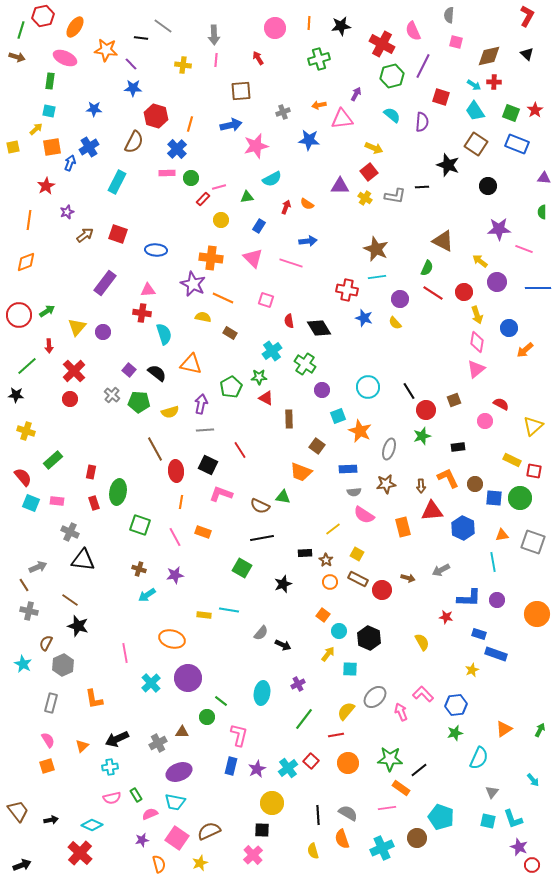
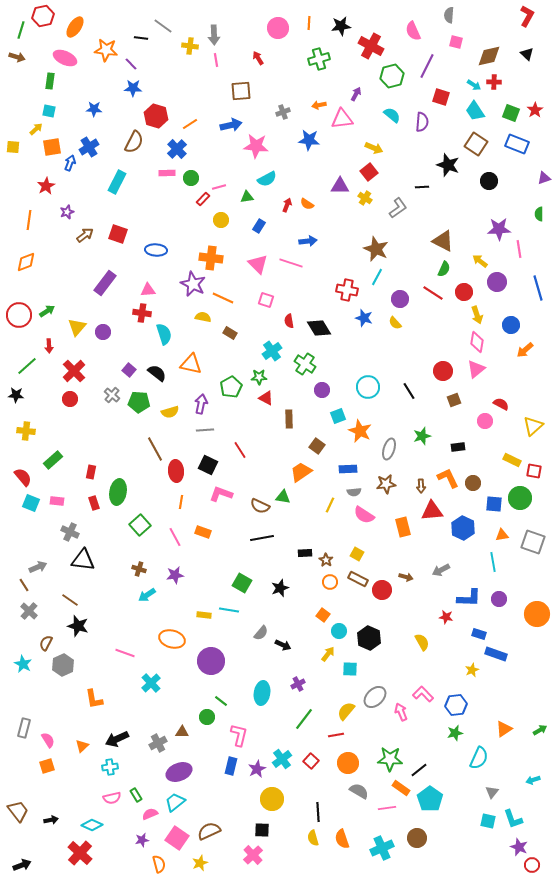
pink circle at (275, 28): moved 3 px right
red cross at (382, 44): moved 11 px left, 2 px down
pink line at (216, 60): rotated 16 degrees counterclockwise
yellow cross at (183, 65): moved 7 px right, 19 px up
purple line at (423, 66): moved 4 px right
orange line at (190, 124): rotated 42 degrees clockwise
pink star at (256, 146): rotated 20 degrees clockwise
yellow square at (13, 147): rotated 16 degrees clockwise
purple triangle at (544, 178): rotated 24 degrees counterclockwise
cyan semicircle at (272, 179): moved 5 px left
black circle at (488, 186): moved 1 px right, 5 px up
gray L-shape at (395, 196): moved 3 px right, 12 px down; rotated 45 degrees counterclockwise
red arrow at (286, 207): moved 1 px right, 2 px up
green semicircle at (542, 212): moved 3 px left, 2 px down
pink line at (524, 249): moved 5 px left; rotated 60 degrees clockwise
pink triangle at (253, 258): moved 5 px right, 6 px down
green semicircle at (427, 268): moved 17 px right, 1 px down
cyan line at (377, 277): rotated 54 degrees counterclockwise
blue line at (538, 288): rotated 75 degrees clockwise
blue circle at (509, 328): moved 2 px right, 3 px up
red circle at (426, 410): moved 17 px right, 39 px up
yellow cross at (26, 431): rotated 12 degrees counterclockwise
orange trapezoid at (301, 472): rotated 125 degrees clockwise
brown circle at (475, 484): moved 2 px left, 1 px up
blue square at (494, 498): moved 6 px down
green square at (140, 525): rotated 30 degrees clockwise
yellow line at (333, 529): moved 3 px left, 24 px up; rotated 28 degrees counterclockwise
green square at (242, 568): moved 15 px down
brown arrow at (408, 578): moved 2 px left, 1 px up
black star at (283, 584): moved 3 px left, 4 px down
purple circle at (497, 600): moved 2 px right, 1 px up
gray cross at (29, 611): rotated 30 degrees clockwise
pink line at (125, 653): rotated 60 degrees counterclockwise
purple circle at (188, 678): moved 23 px right, 17 px up
gray rectangle at (51, 703): moved 27 px left, 25 px down
green arrow at (540, 730): rotated 32 degrees clockwise
cyan cross at (288, 768): moved 6 px left, 9 px up
cyan arrow at (533, 780): rotated 112 degrees clockwise
cyan trapezoid at (175, 802): rotated 130 degrees clockwise
yellow circle at (272, 803): moved 4 px up
gray semicircle at (348, 813): moved 11 px right, 22 px up
black line at (318, 815): moved 3 px up
cyan pentagon at (441, 817): moved 11 px left, 18 px up; rotated 15 degrees clockwise
yellow semicircle at (313, 851): moved 13 px up
